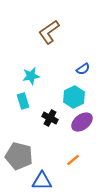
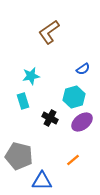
cyan hexagon: rotated 10 degrees clockwise
